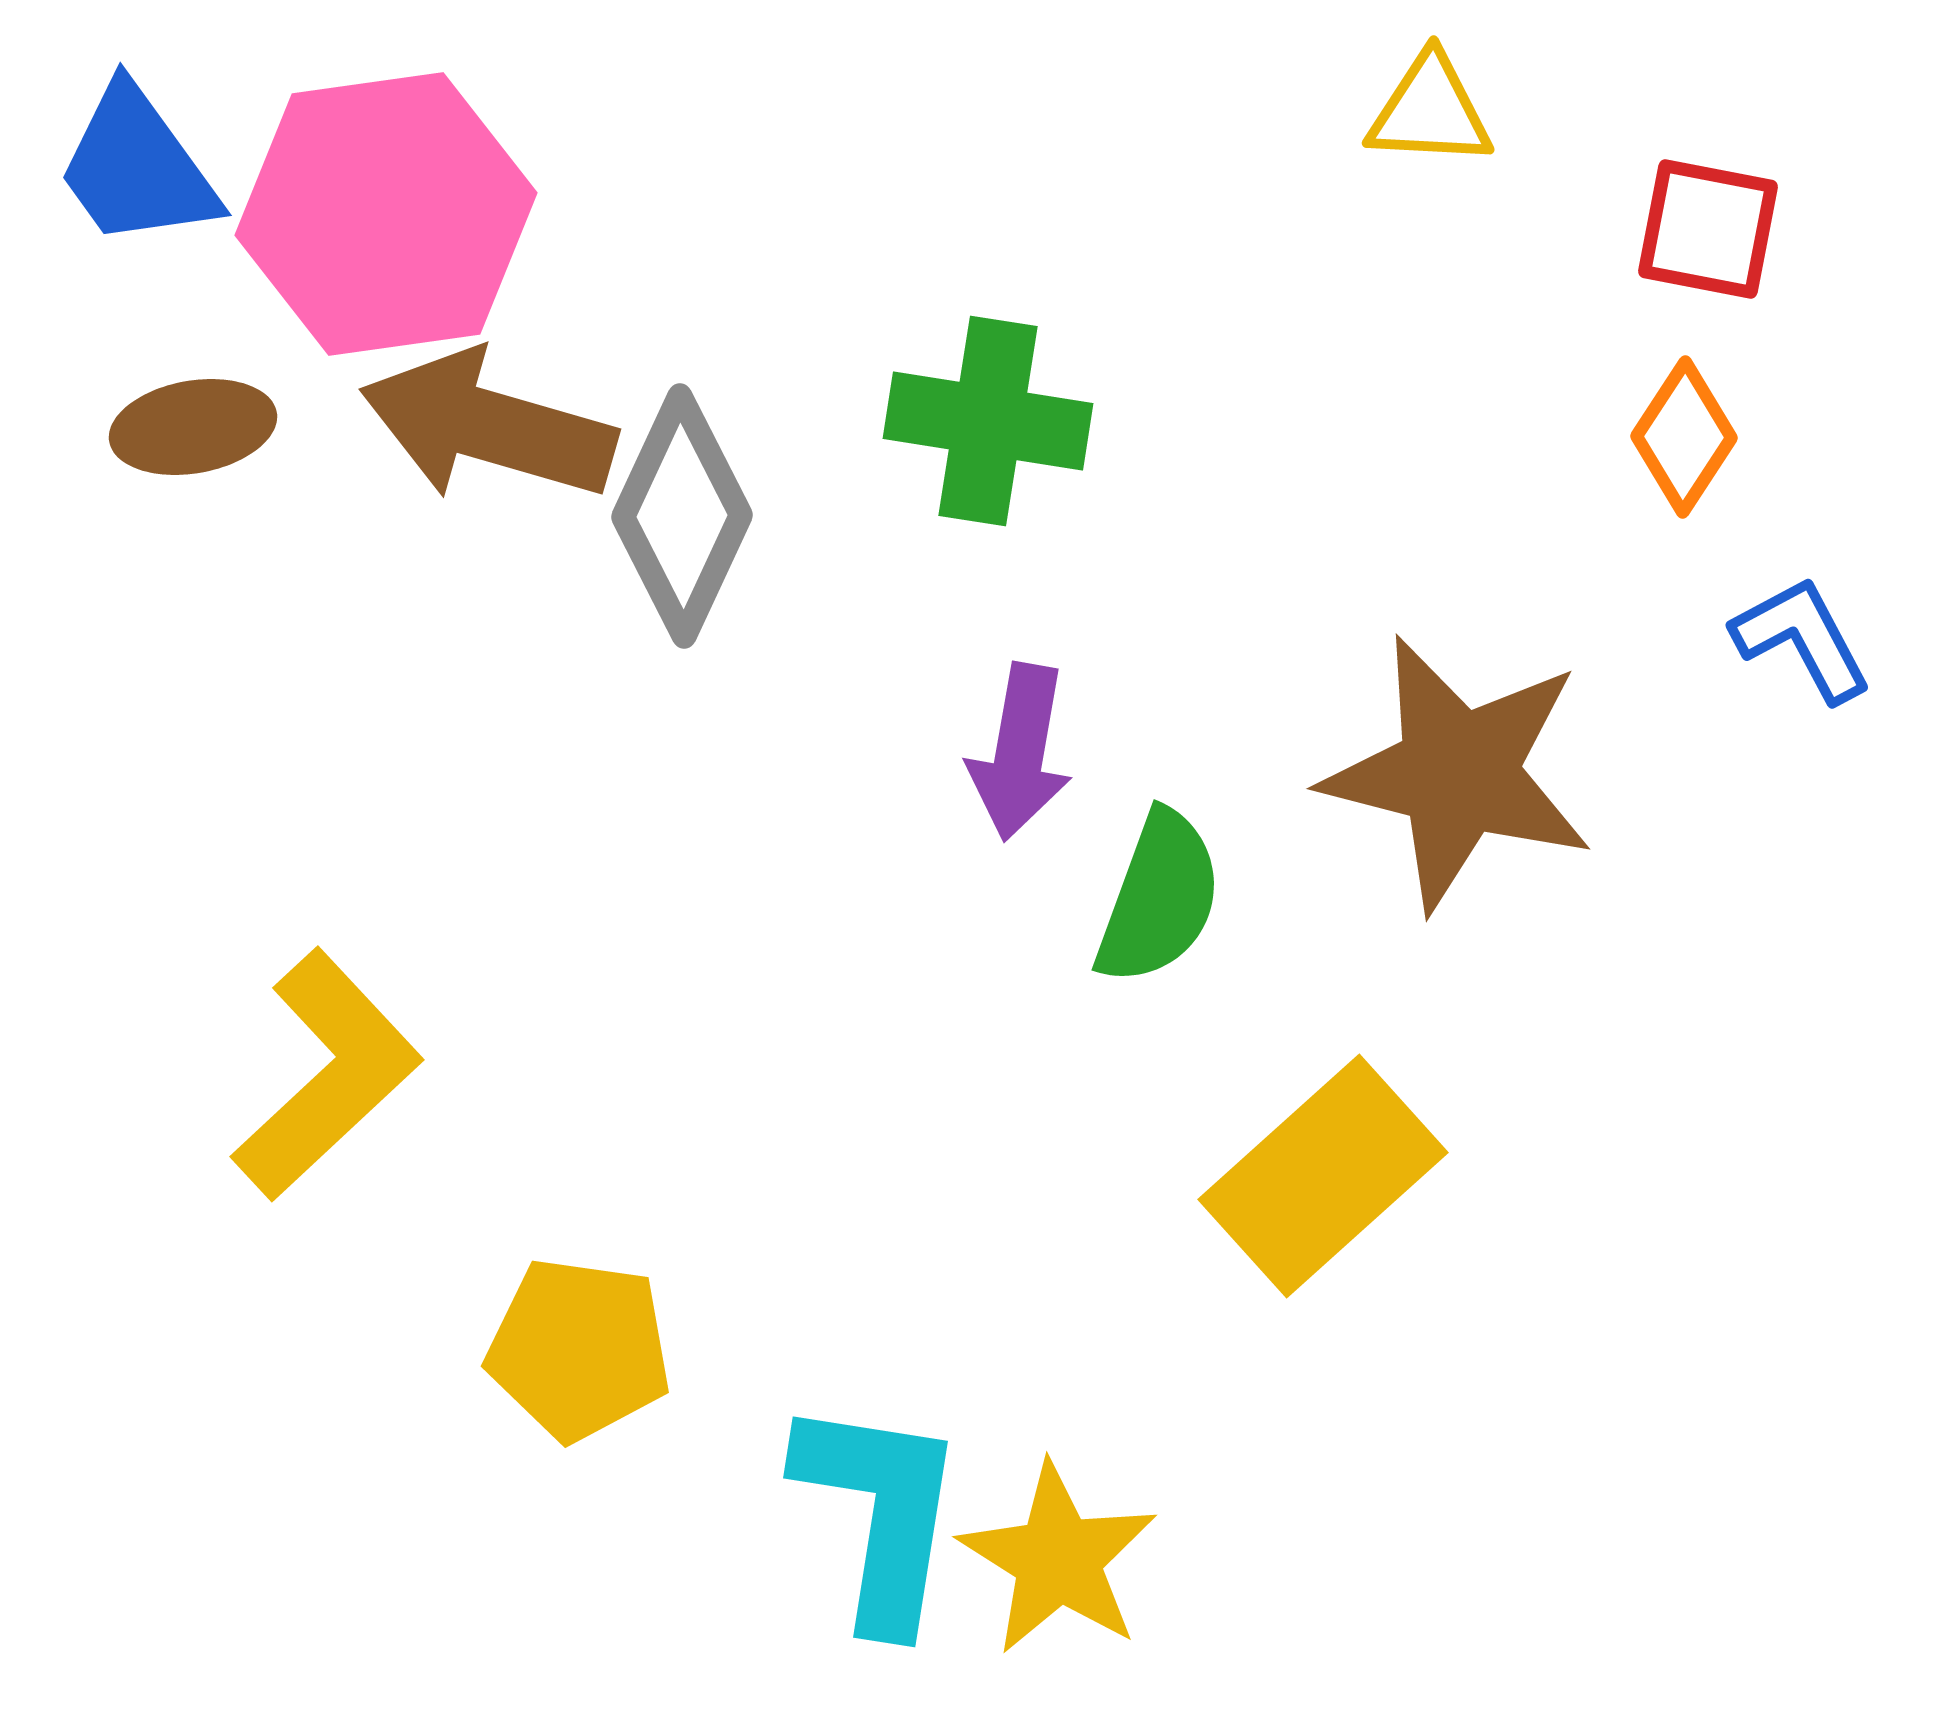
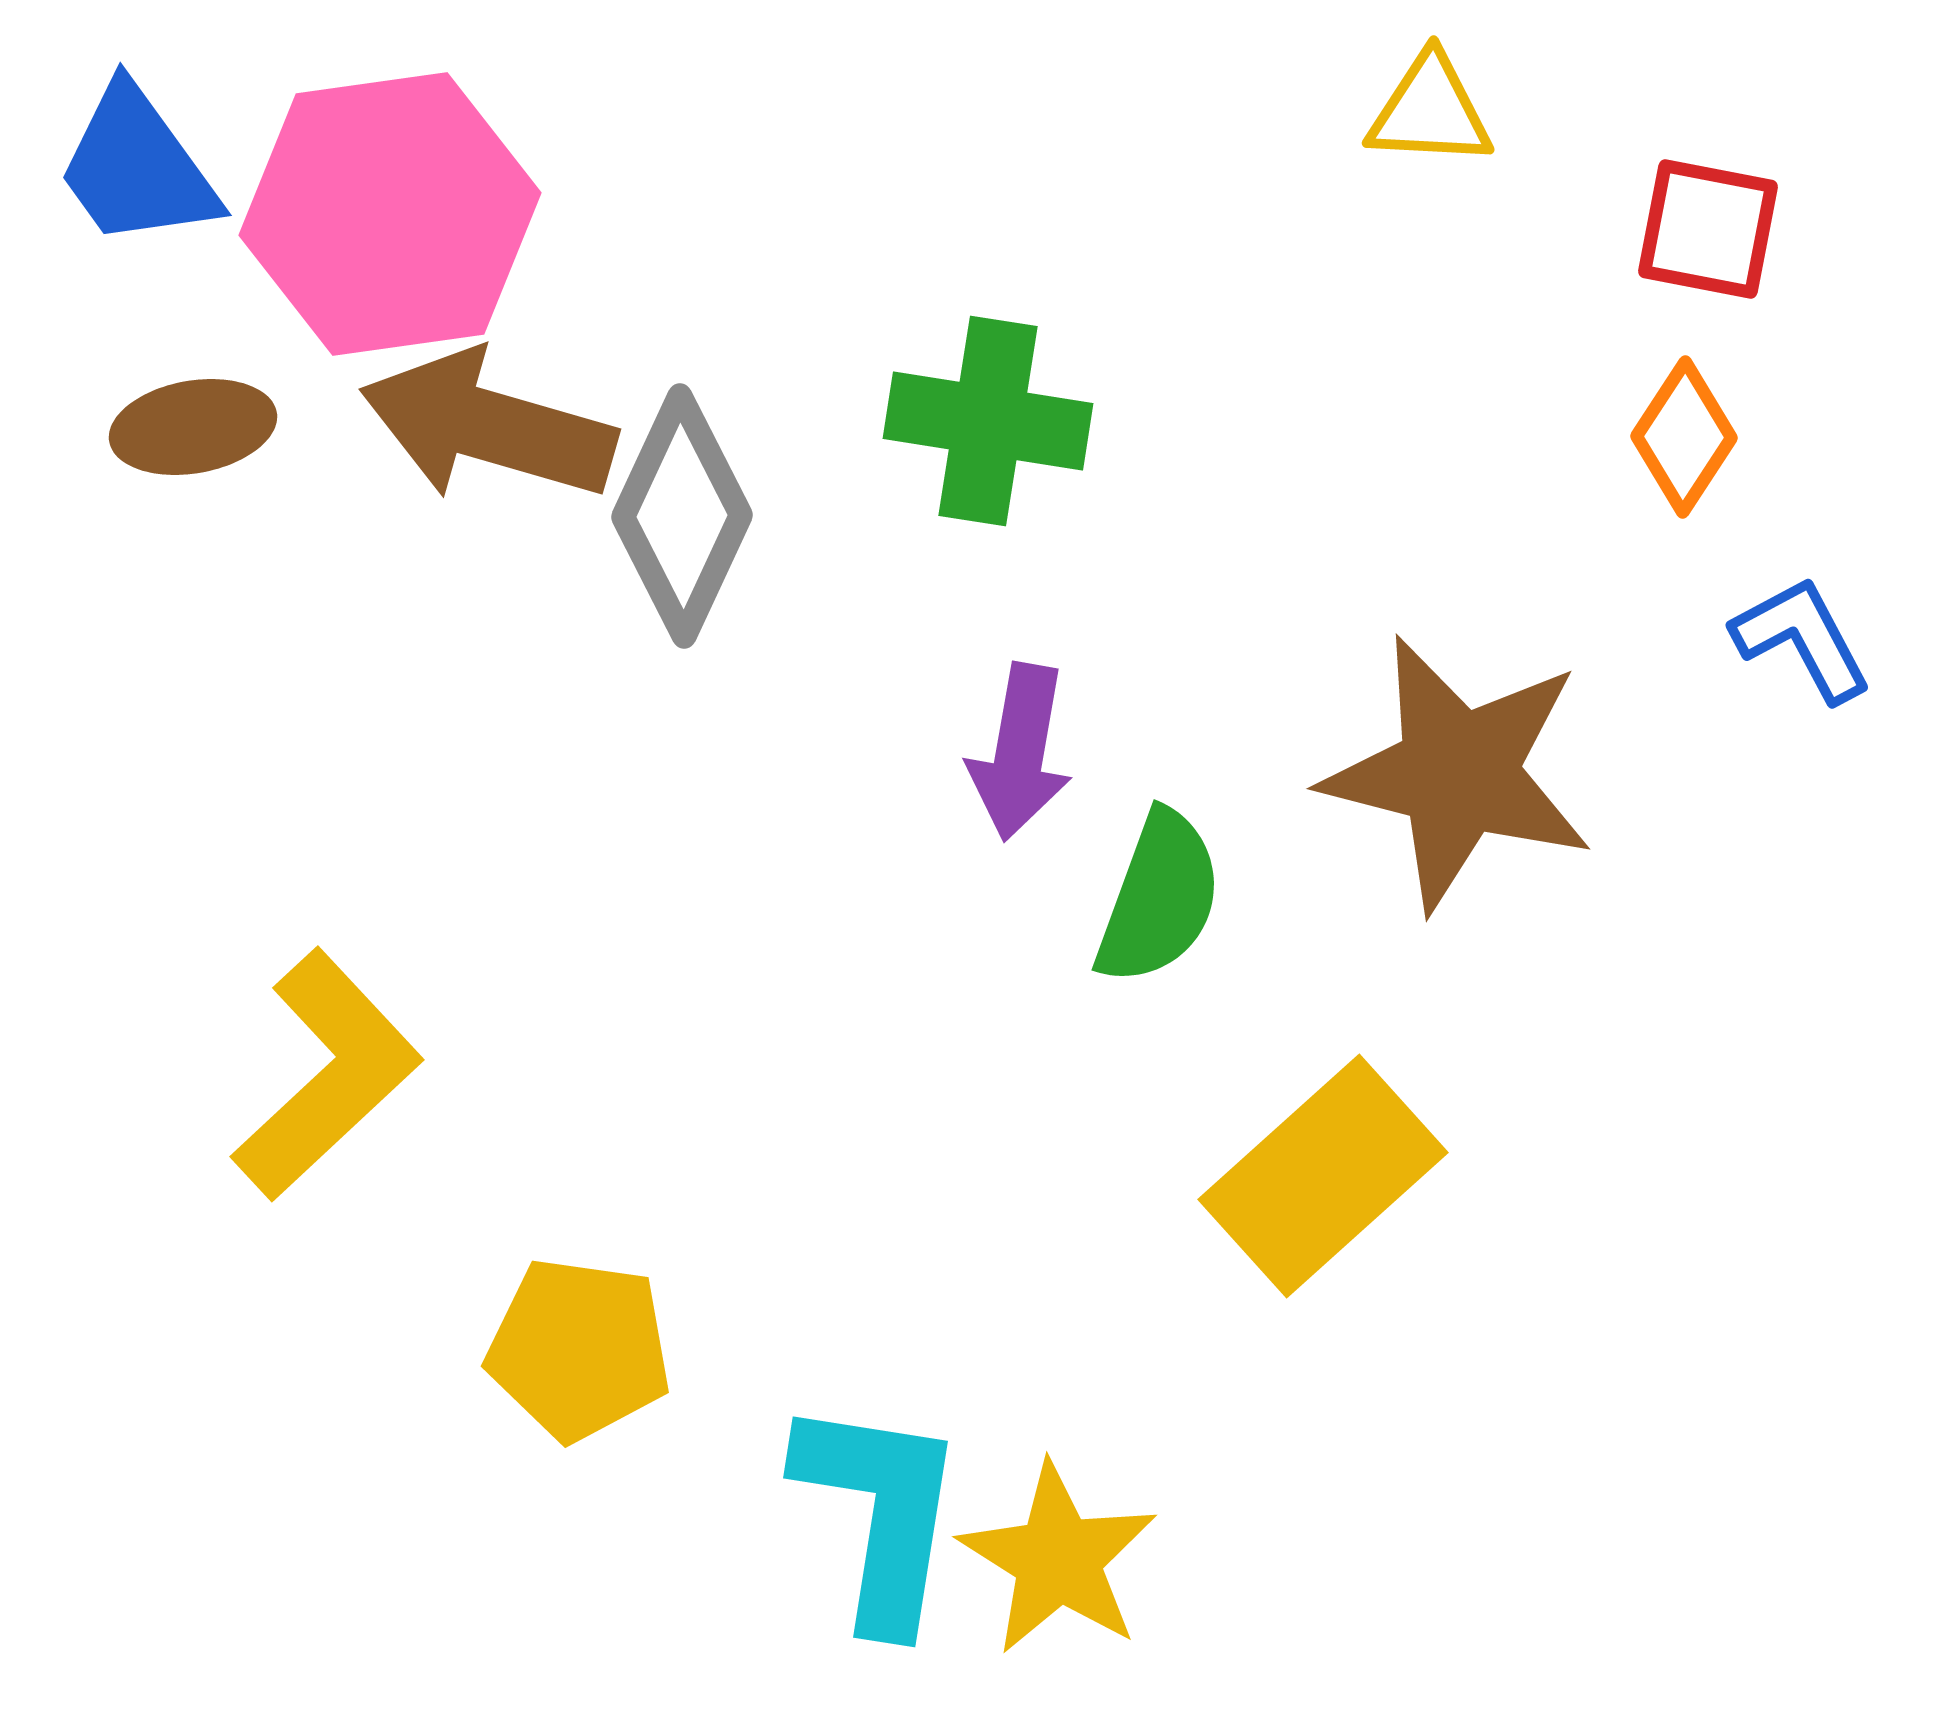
pink hexagon: moved 4 px right
